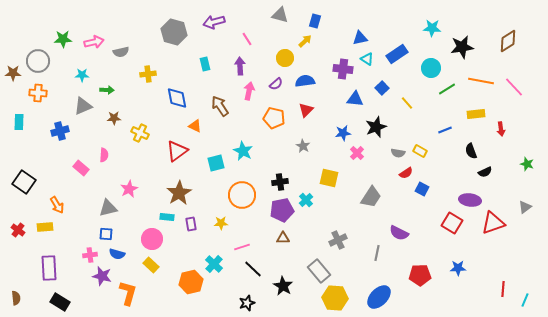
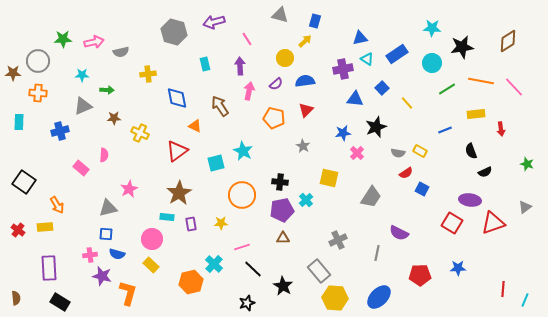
cyan circle at (431, 68): moved 1 px right, 5 px up
purple cross at (343, 69): rotated 18 degrees counterclockwise
black cross at (280, 182): rotated 14 degrees clockwise
